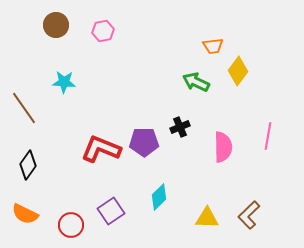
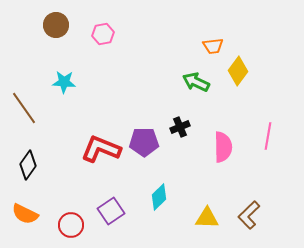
pink hexagon: moved 3 px down
